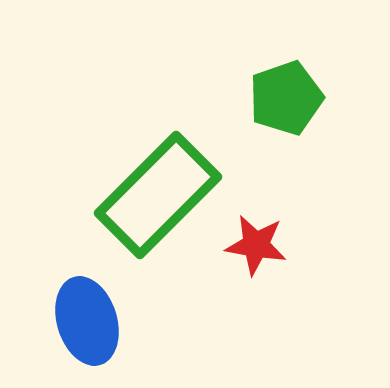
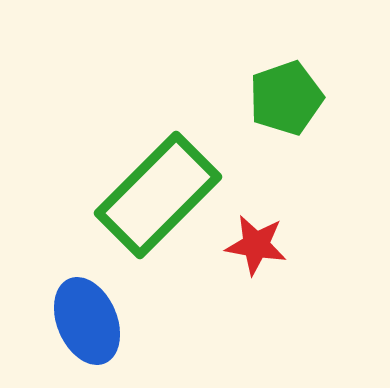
blue ellipse: rotated 6 degrees counterclockwise
